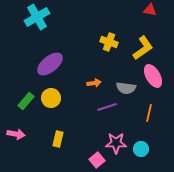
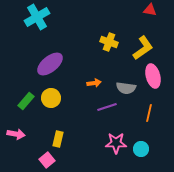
pink ellipse: rotated 15 degrees clockwise
pink square: moved 50 px left
